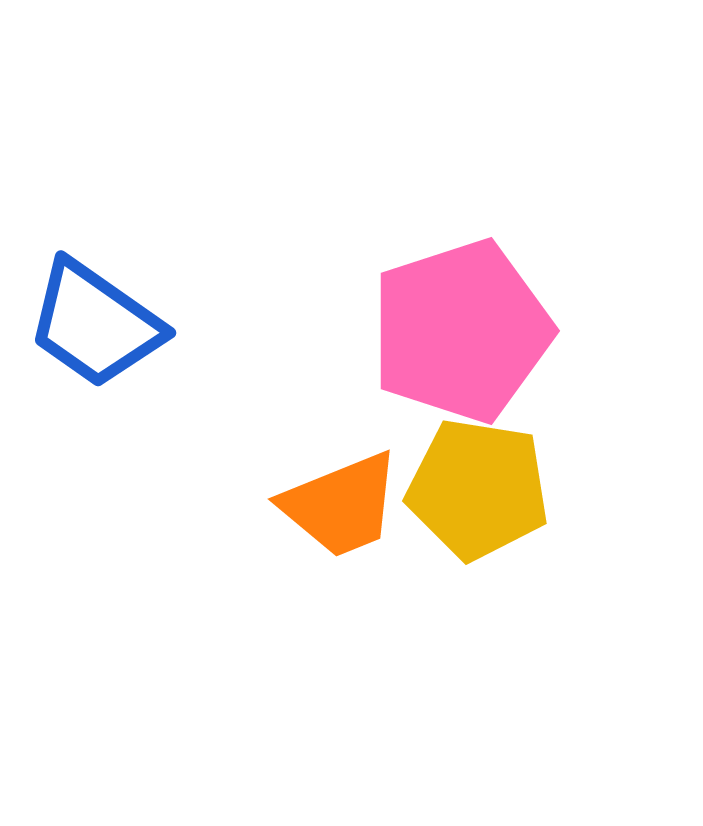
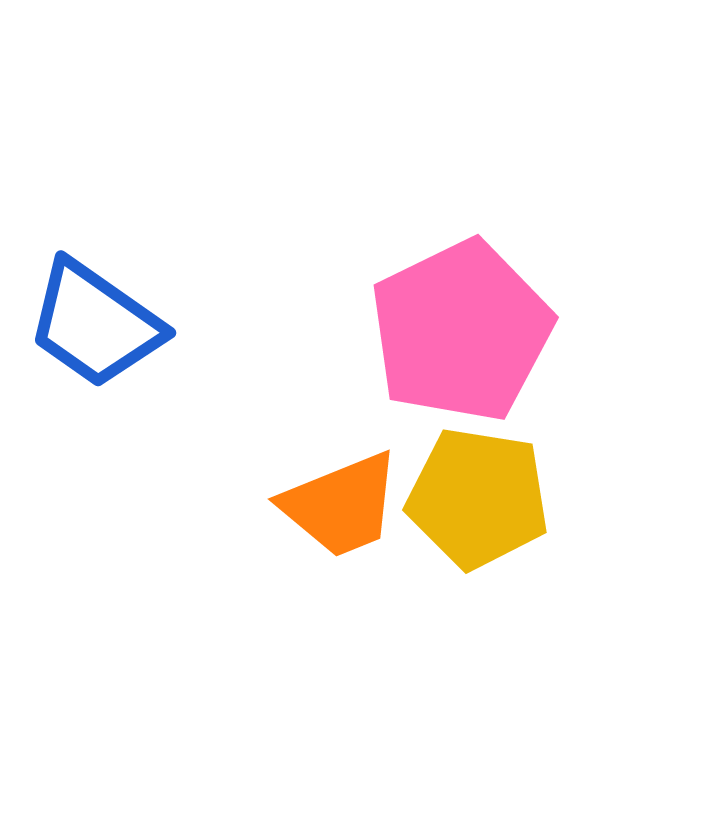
pink pentagon: rotated 8 degrees counterclockwise
yellow pentagon: moved 9 px down
